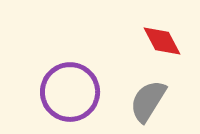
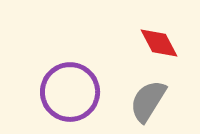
red diamond: moved 3 px left, 2 px down
